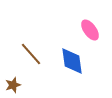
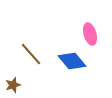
pink ellipse: moved 4 px down; rotated 20 degrees clockwise
blue diamond: rotated 32 degrees counterclockwise
